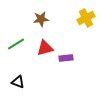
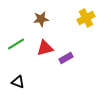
purple rectangle: rotated 24 degrees counterclockwise
